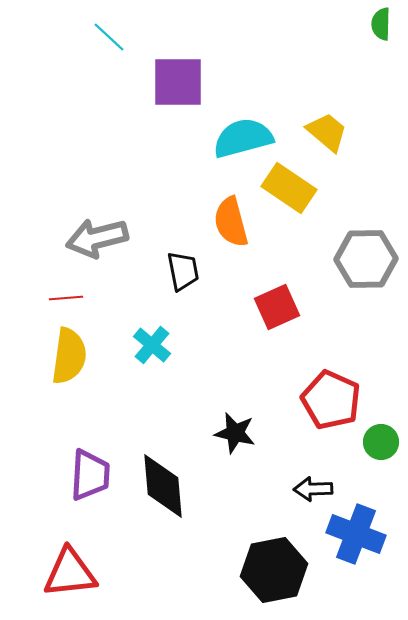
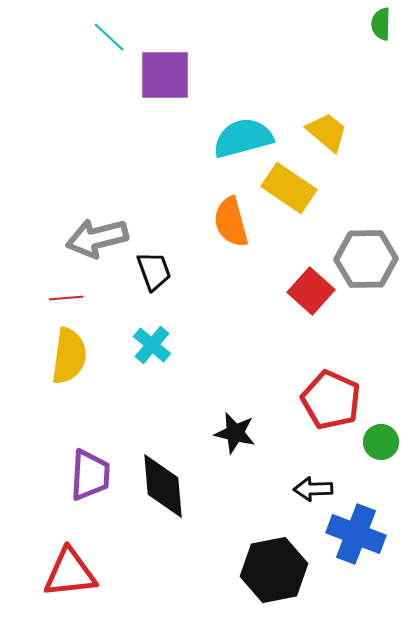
purple square: moved 13 px left, 7 px up
black trapezoid: moved 29 px left; rotated 9 degrees counterclockwise
red square: moved 34 px right, 16 px up; rotated 24 degrees counterclockwise
